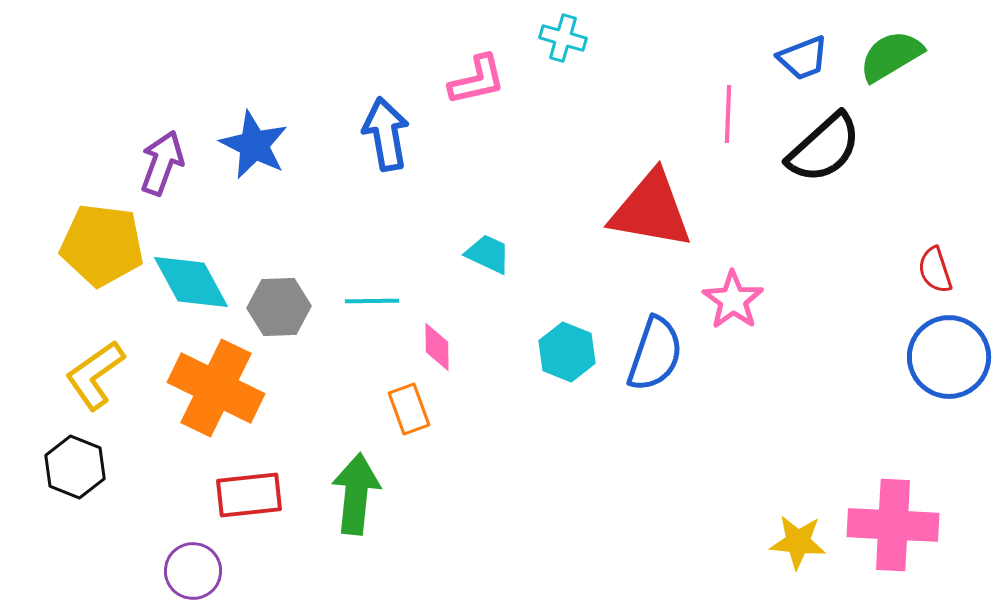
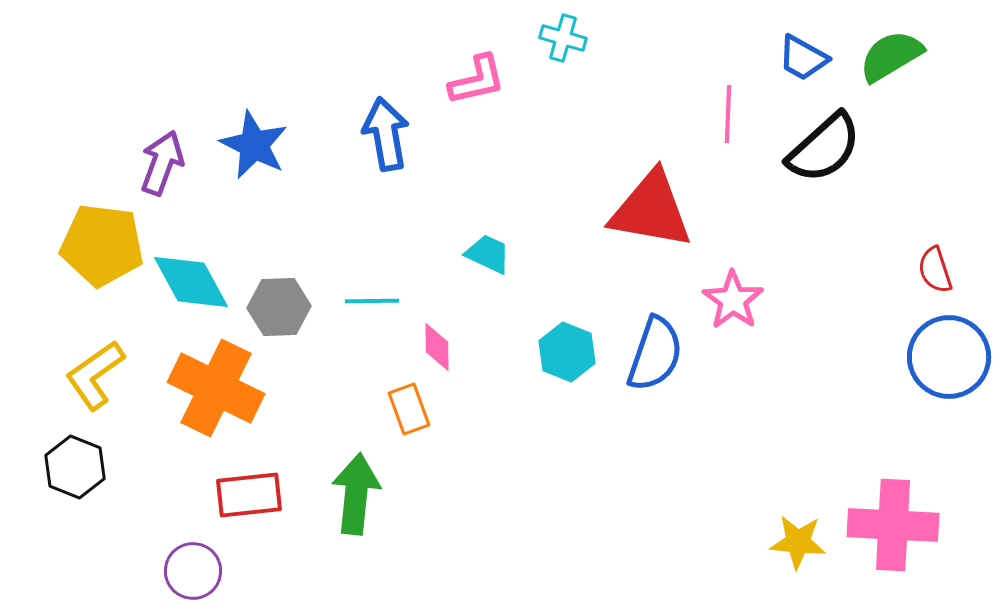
blue trapezoid: rotated 50 degrees clockwise
